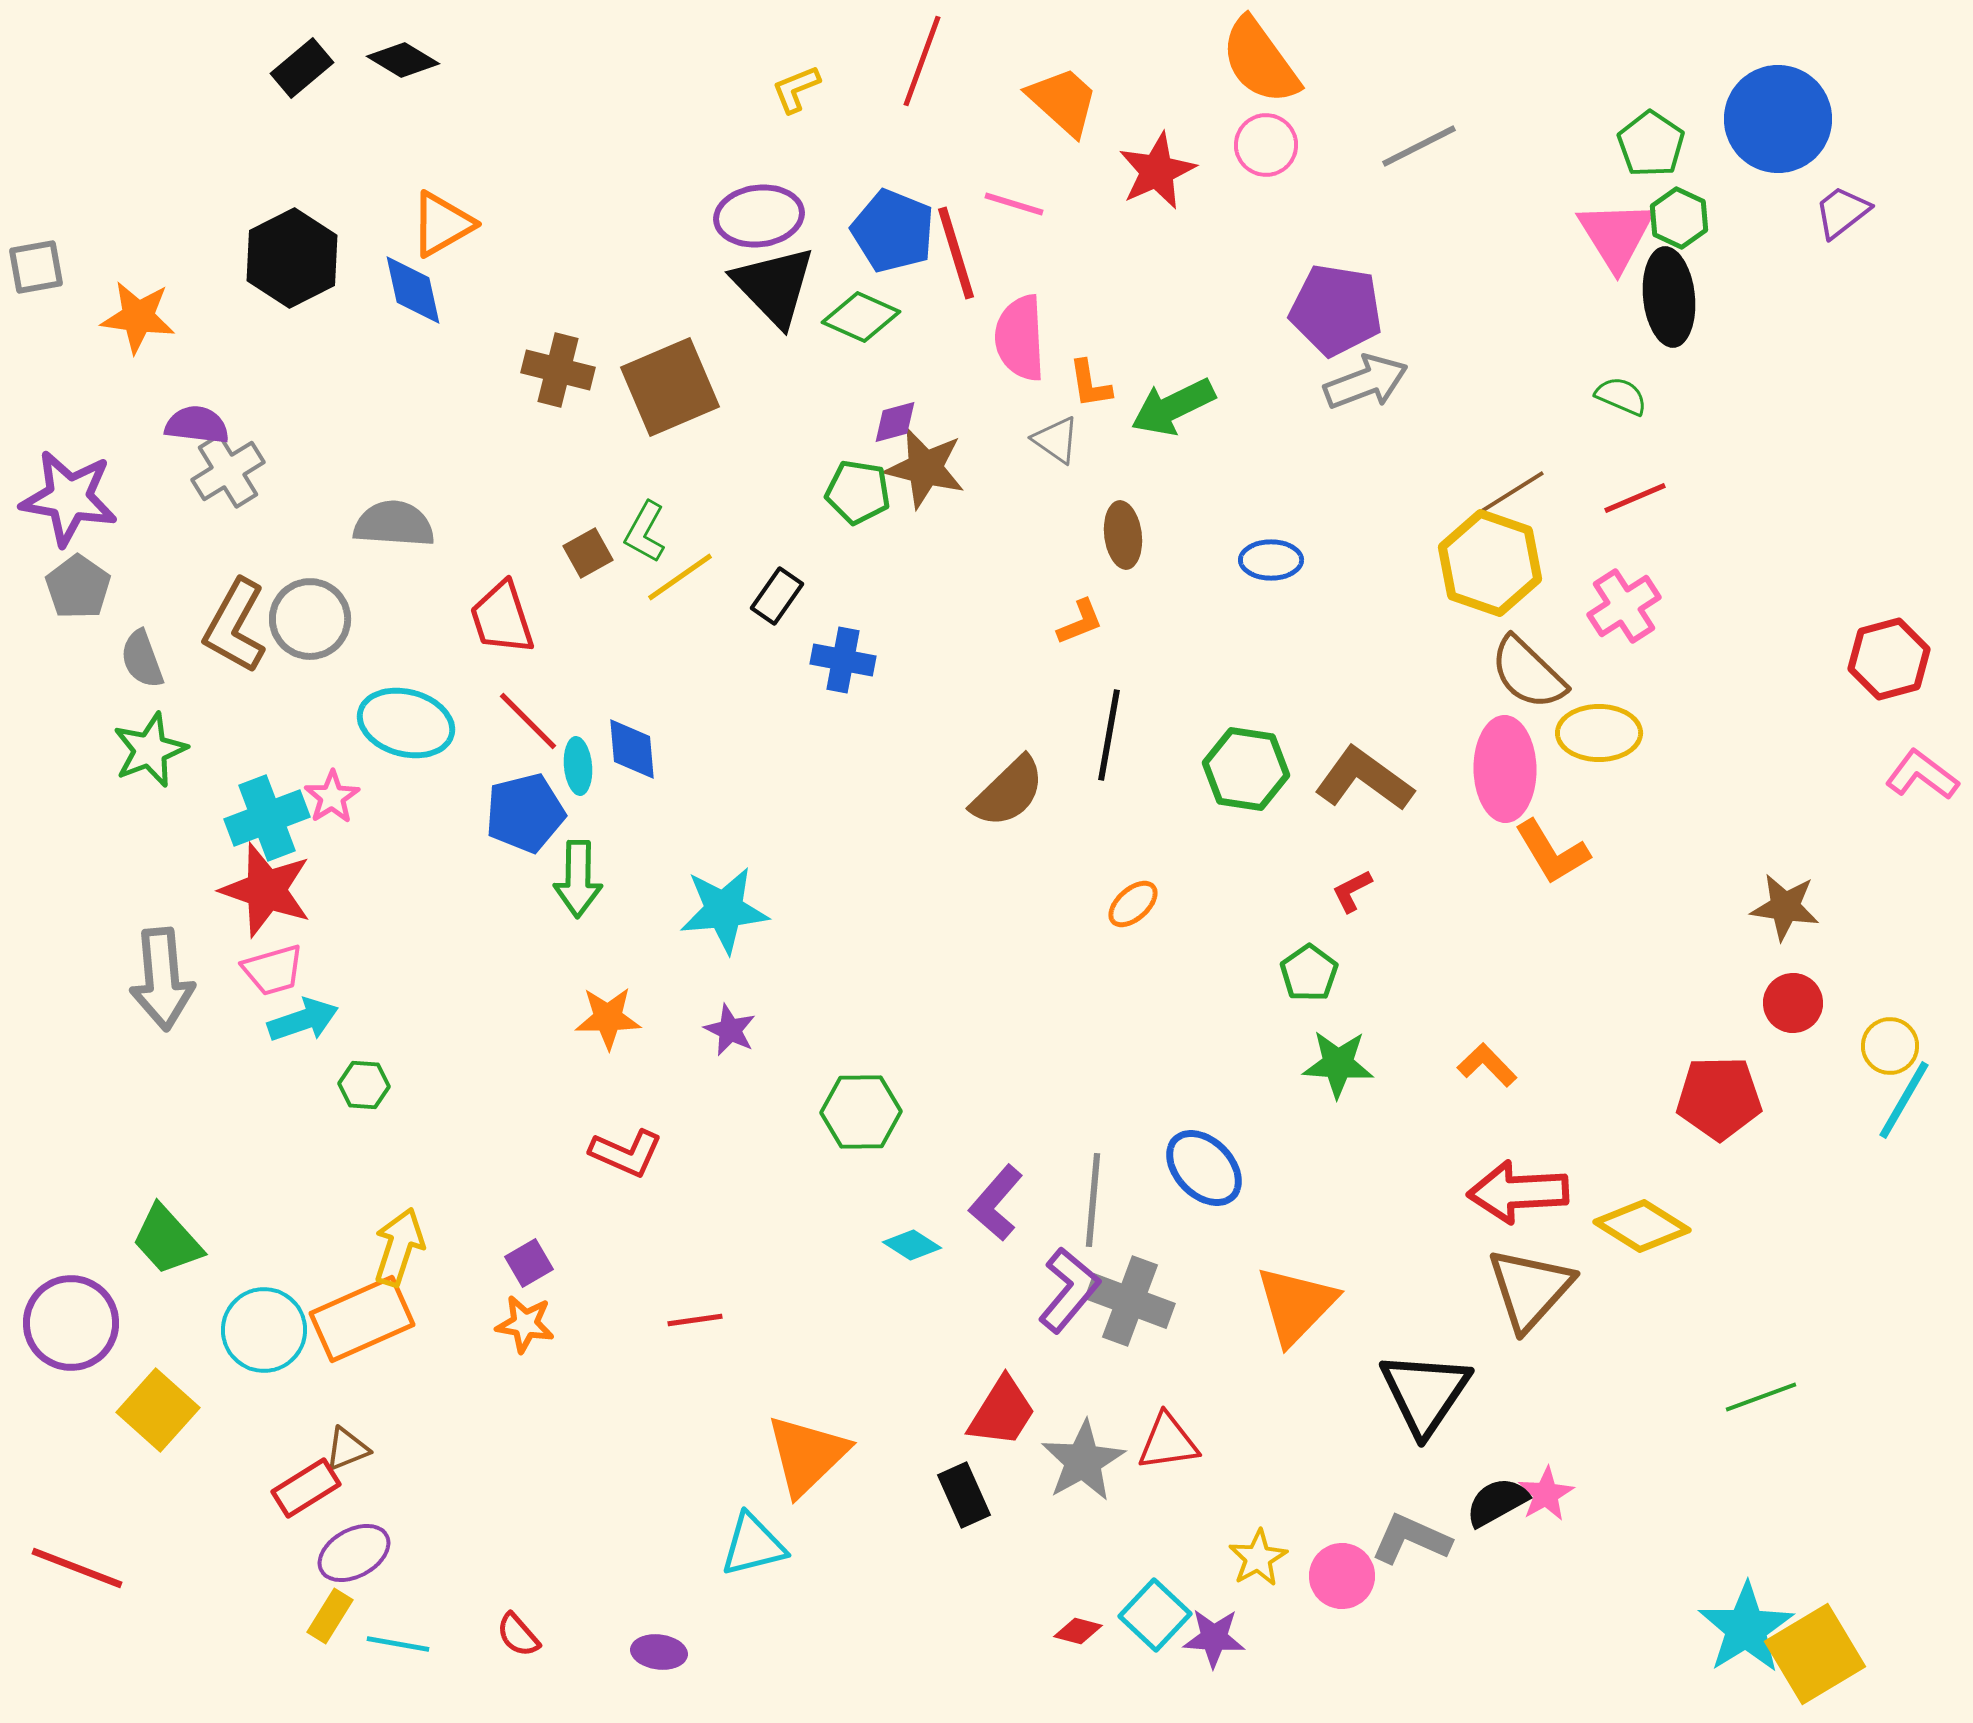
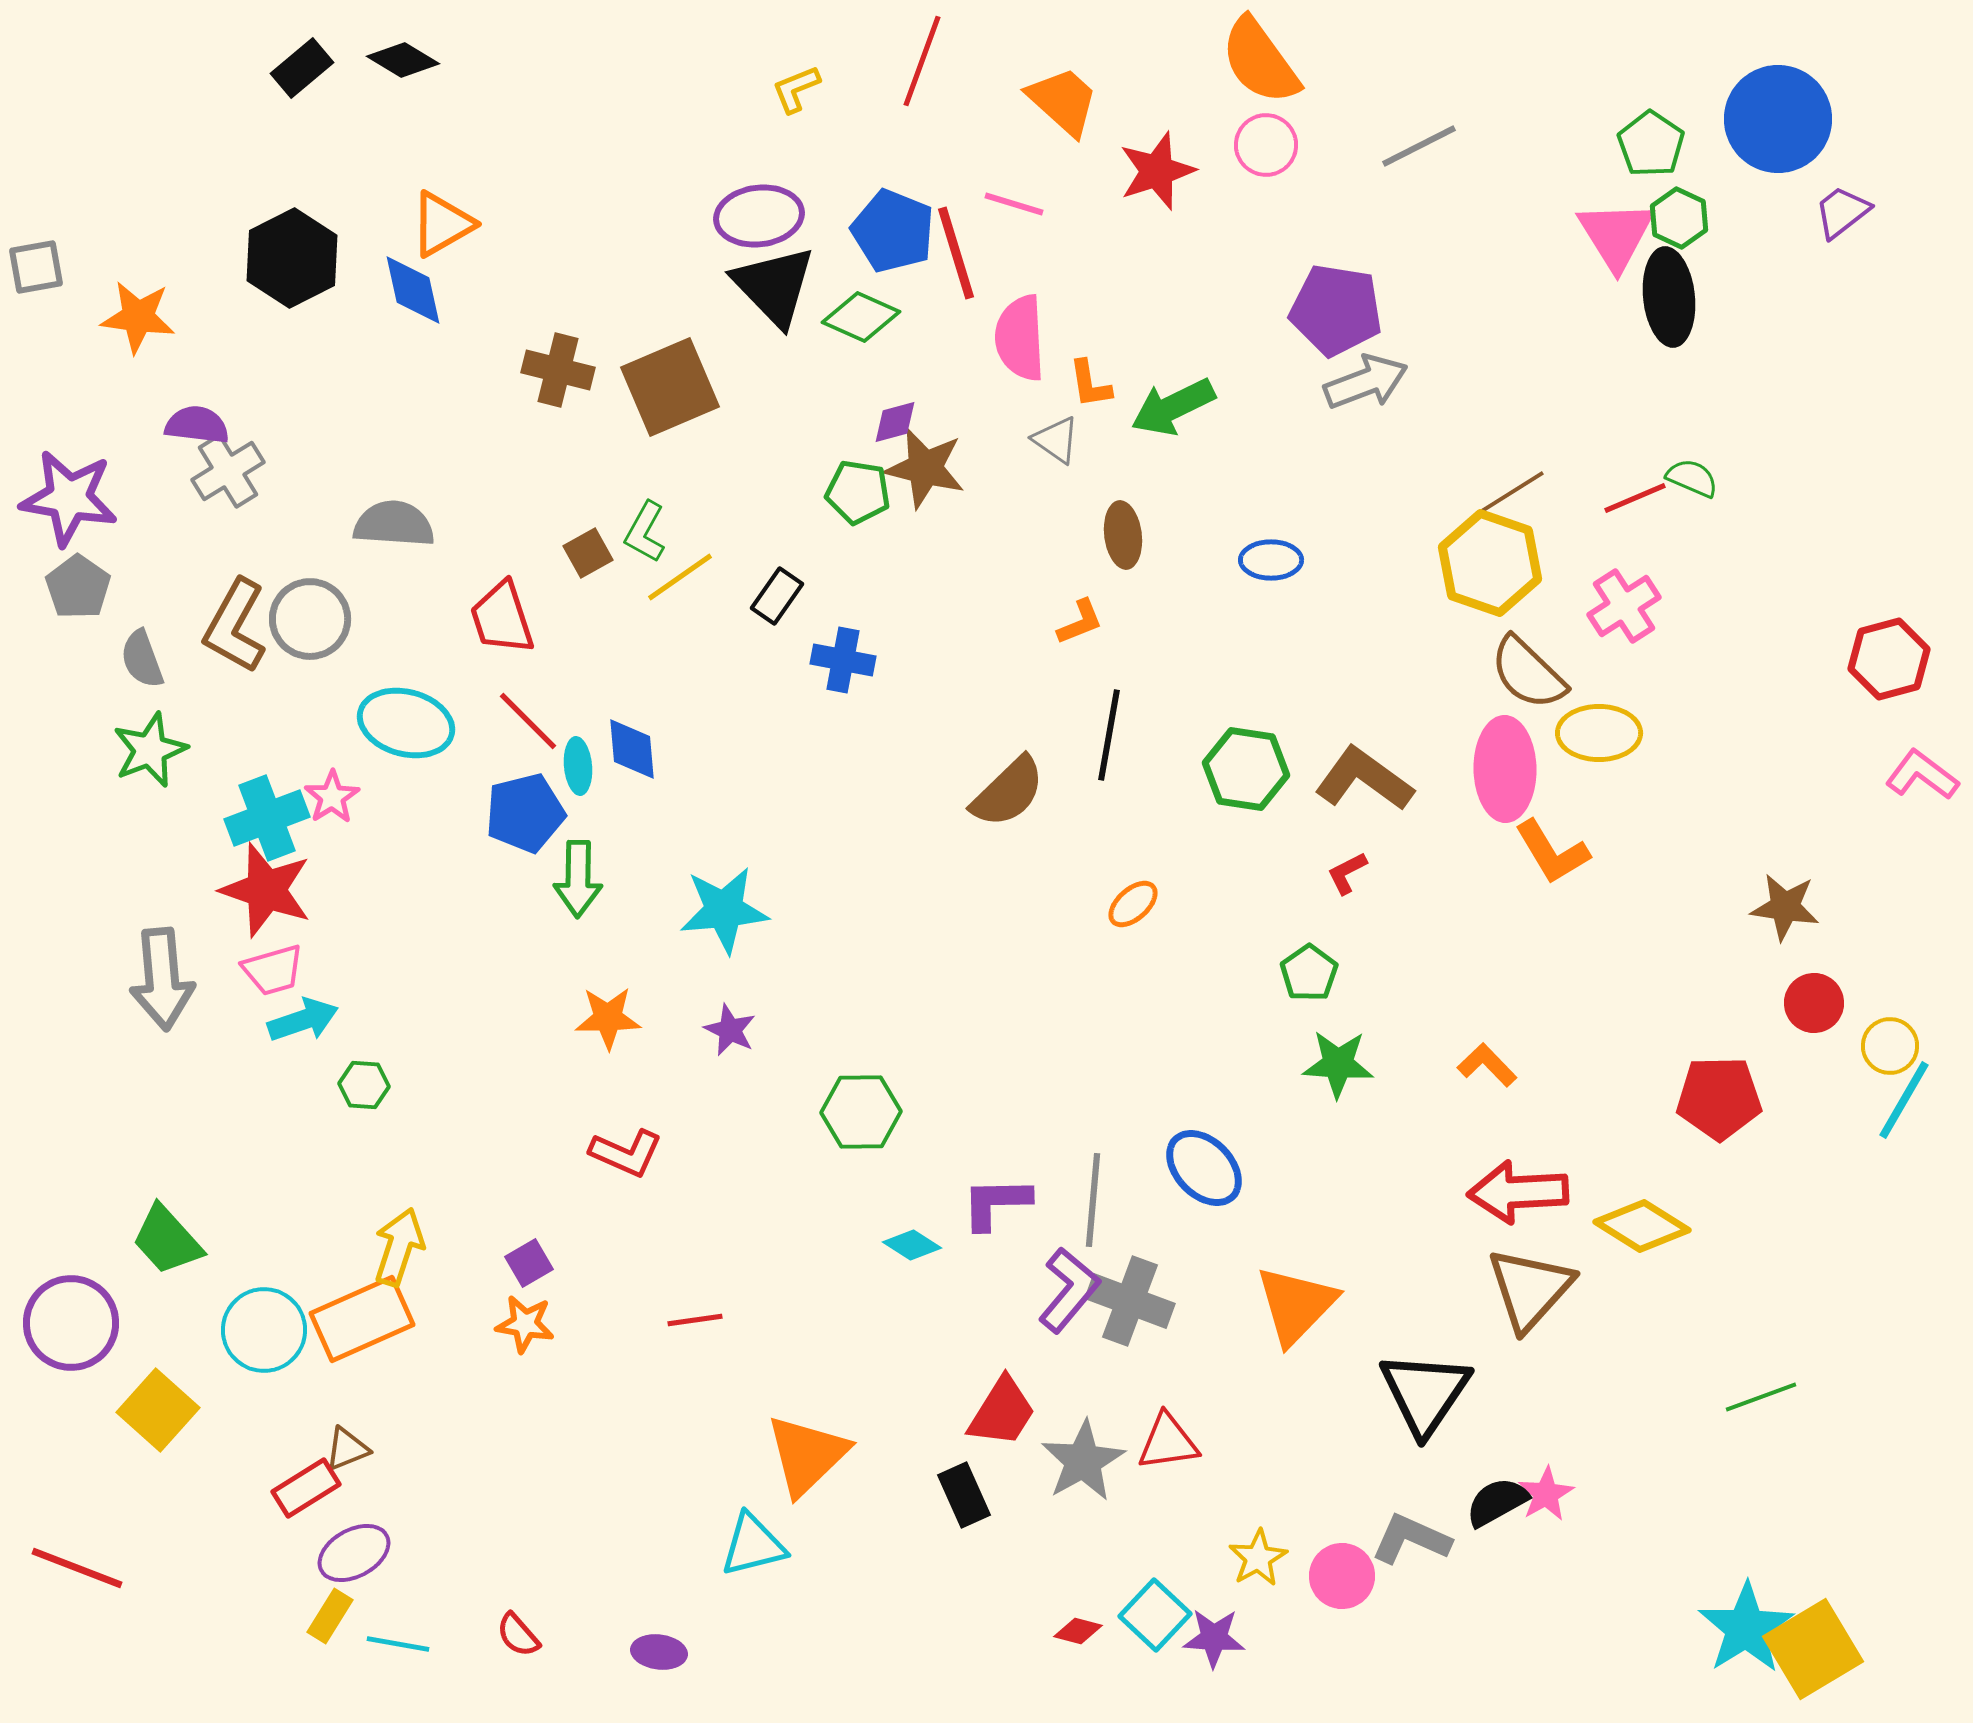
red star at (1157, 171): rotated 6 degrees clockwise
green semicircle at (1621, 396): moved 71 px right, 82 px down
red L-shape at (1352, 891): moved 5 px left, 18 px up
red circle at (1793, 1003): moved 21 px right
purple L-shape at (996, 1203): rotated 48 degrees clockwise
yellow square at (1815, 1654): moved 2 px left, 5 px up
